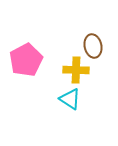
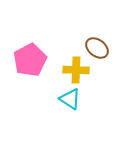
brown ellipse: moved 4 px right, 2 px down; rotated 40 degrees counterclockwise
pink pentagon: moved 4 px right
